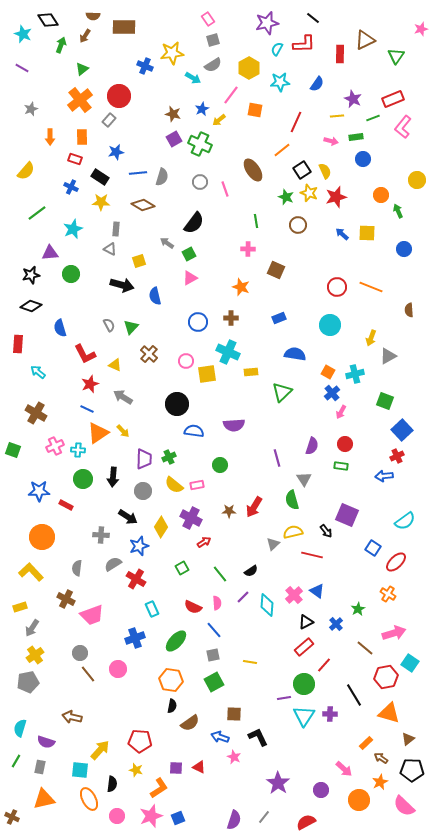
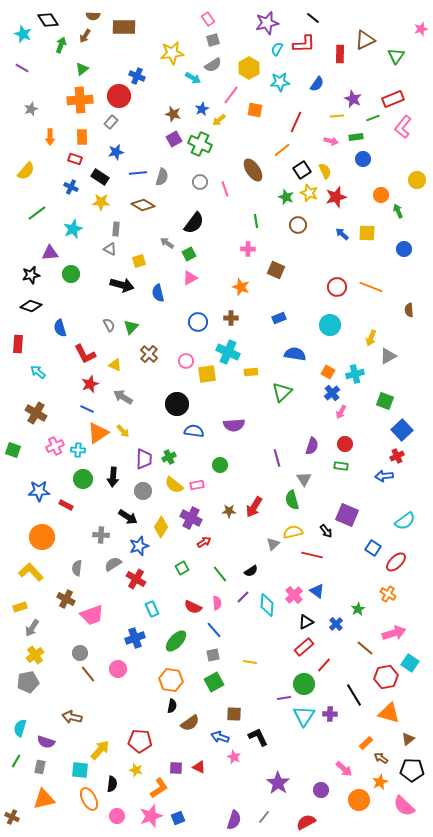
blue cross at (145, 66): moved 8 px left, 10 px down
orange cross at (80, 100): rotated 35 degrees clockwise
gray rectangle at (109, 120): moved 2 px right, 2 px down
blue semicircle at (155, 296): moved 3 px right, 3 px up
